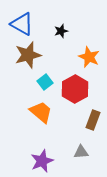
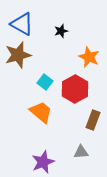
brown star: moved 10 px left
cyan square: rotated 14 degrees counterclockwise
purple star: moved 1 px right, 1 px down
